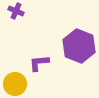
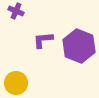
purple L-shape: moved 4 px right, 23 px up
yellow circle: moved 1 px right, 1 px up
